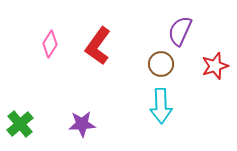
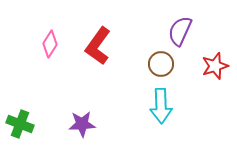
green cross: rotated 28 degrees counterclockwise
